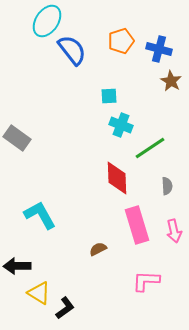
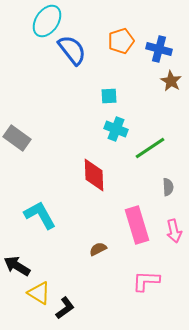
cyan cross: moved 5 px left, 4 px down
red diamond: moved 23 px left, 3 px up
gray semicircle: moved 1 px right, 1 px down
black arrow: rotated 32 degrees clockwise
